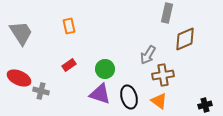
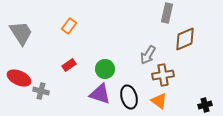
orange rectangle: rotated 49 degrees clockwise
